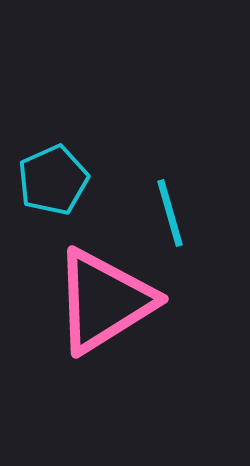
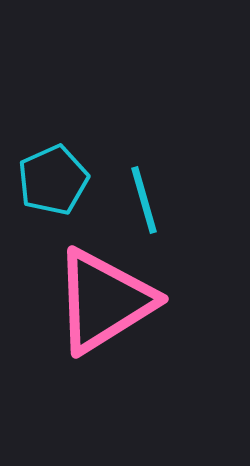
cyan line: moved 26 px left, 13 px up
